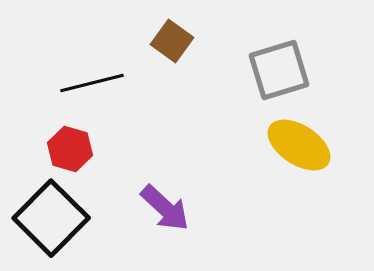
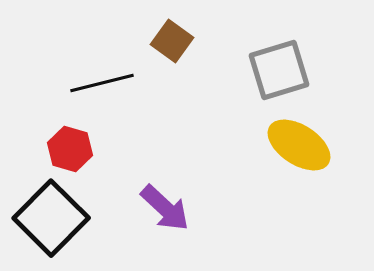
black line: moved 10 px right
